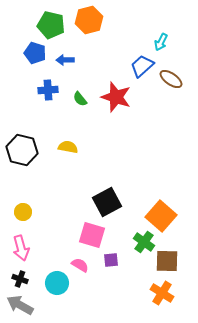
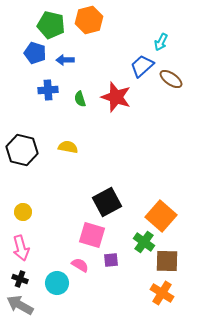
green semicircle: rotated 21 degrees clockwise
